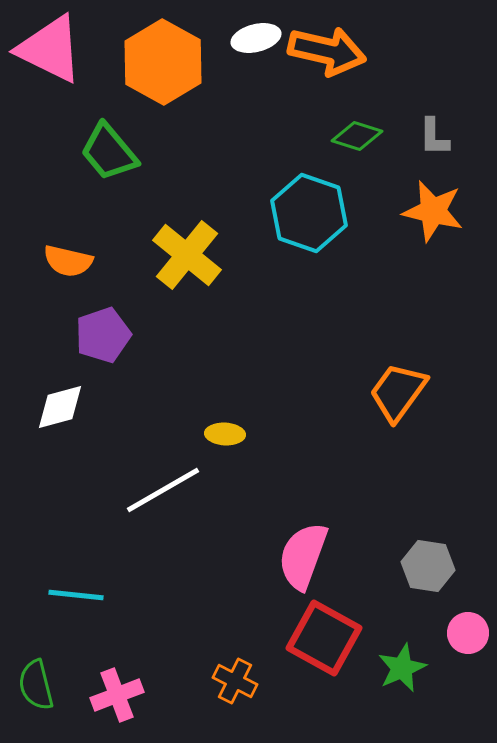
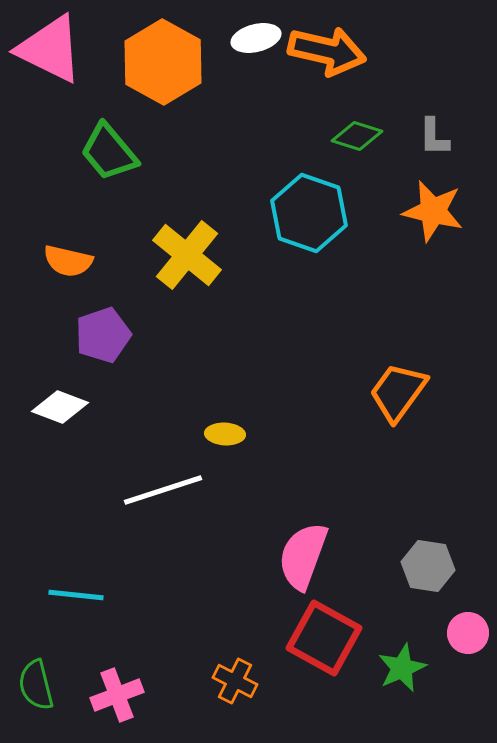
white diamond: rotated 36 degrees clockwise
white line: rotated 12 degrees clockwise
